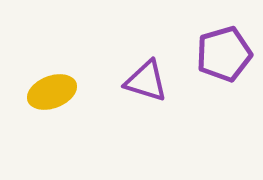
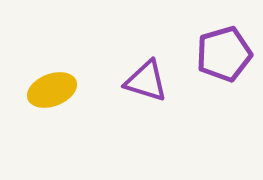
yellow ellipse: moved 2 px up
